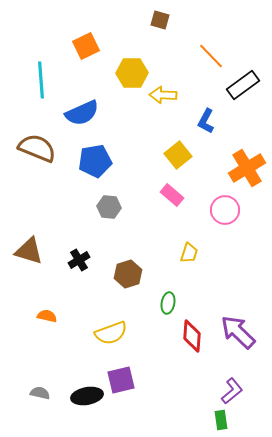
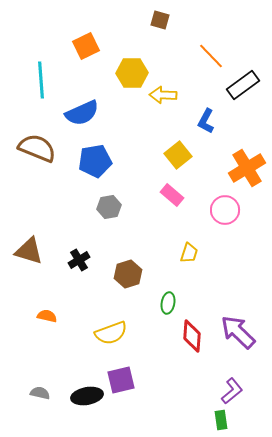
gray hexagon: rotated 15 degrees counterclockwise
